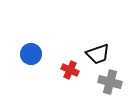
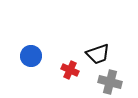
blue circle: moved 2 px down
